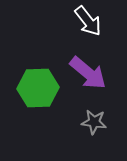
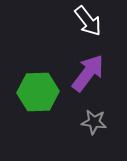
purple arrow: rotated 93 degrees counterclockwise
green hexagon: moved 4 px down
